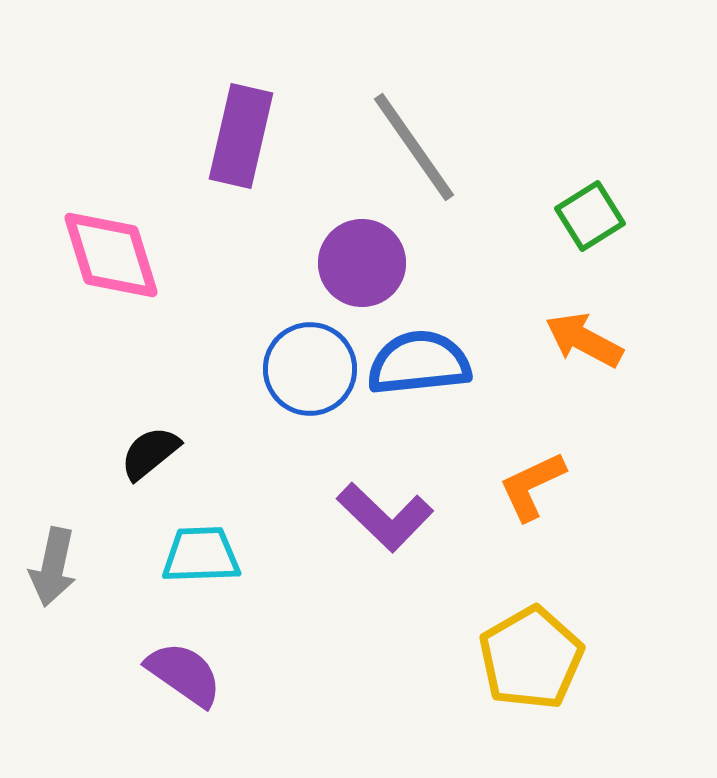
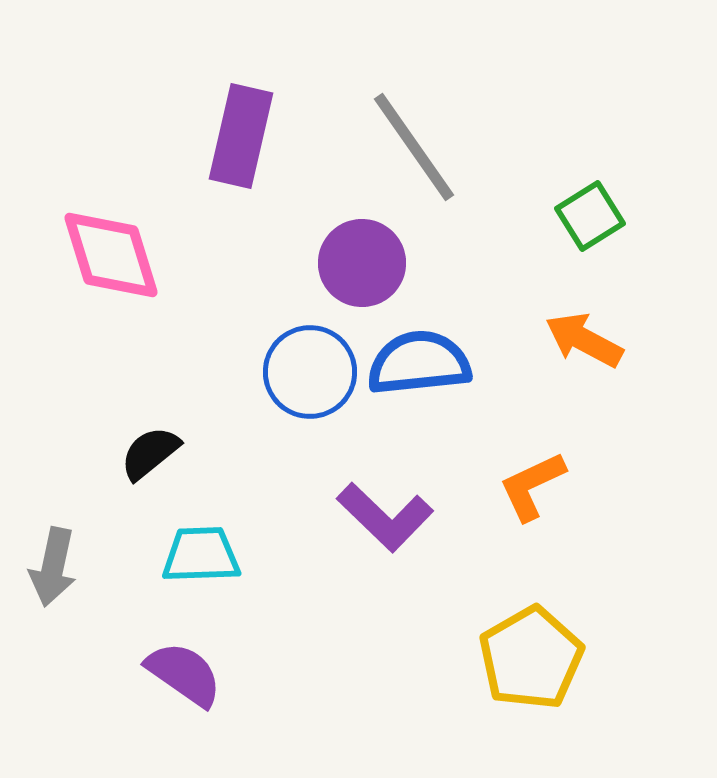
blue circle: moved 3 px down
